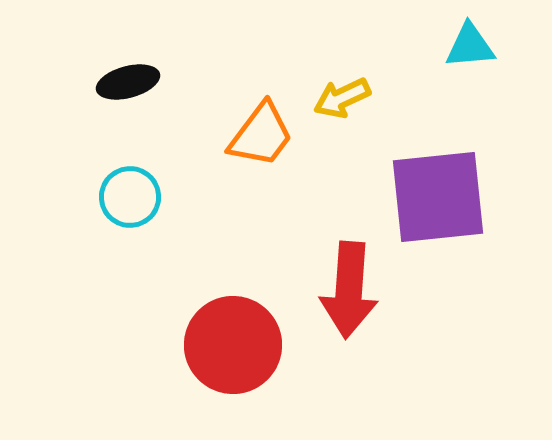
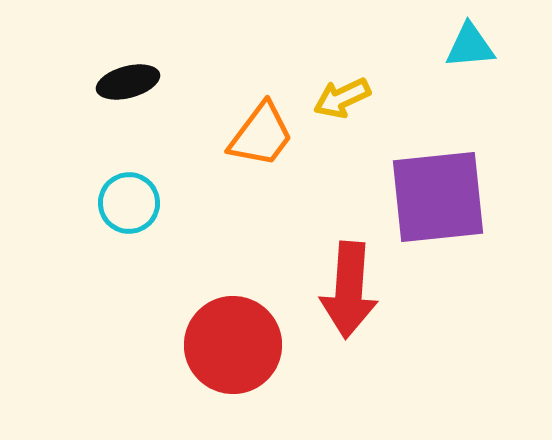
cyan circle: moved 1 px left, 6 px down
